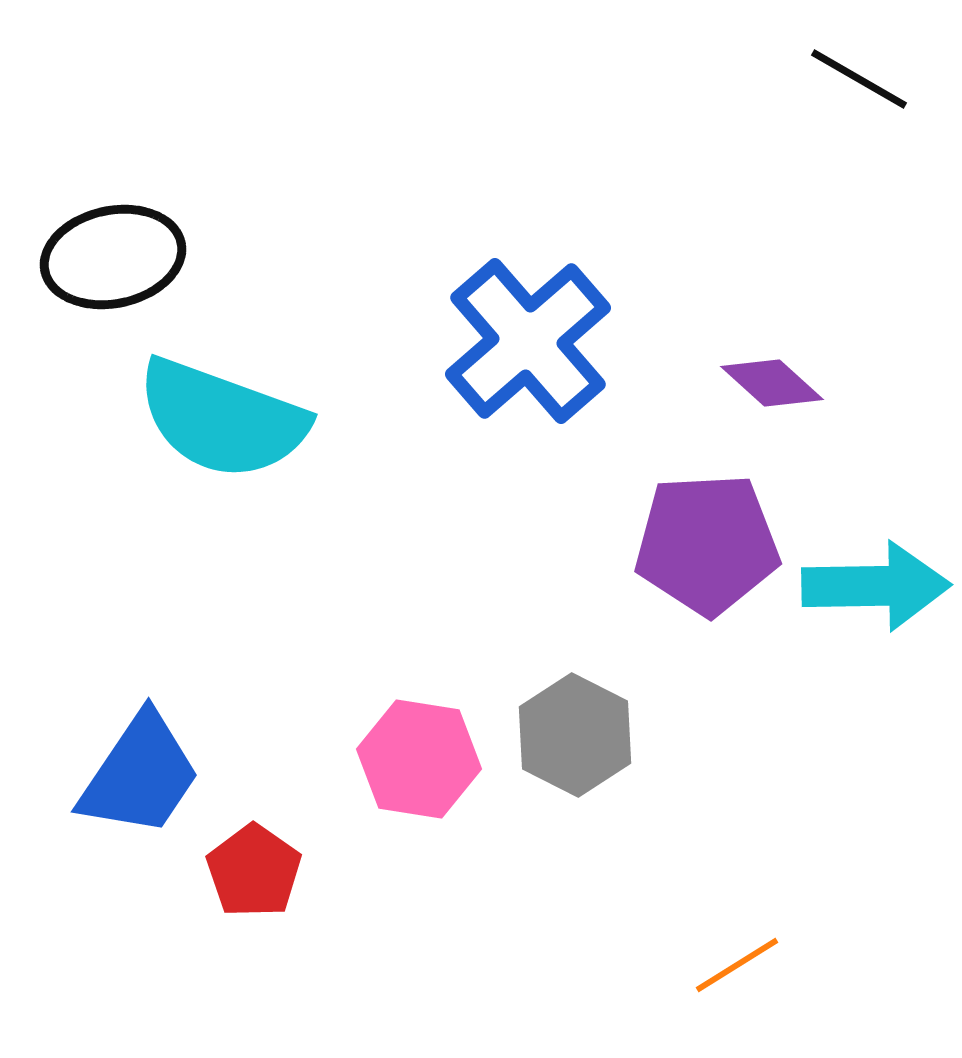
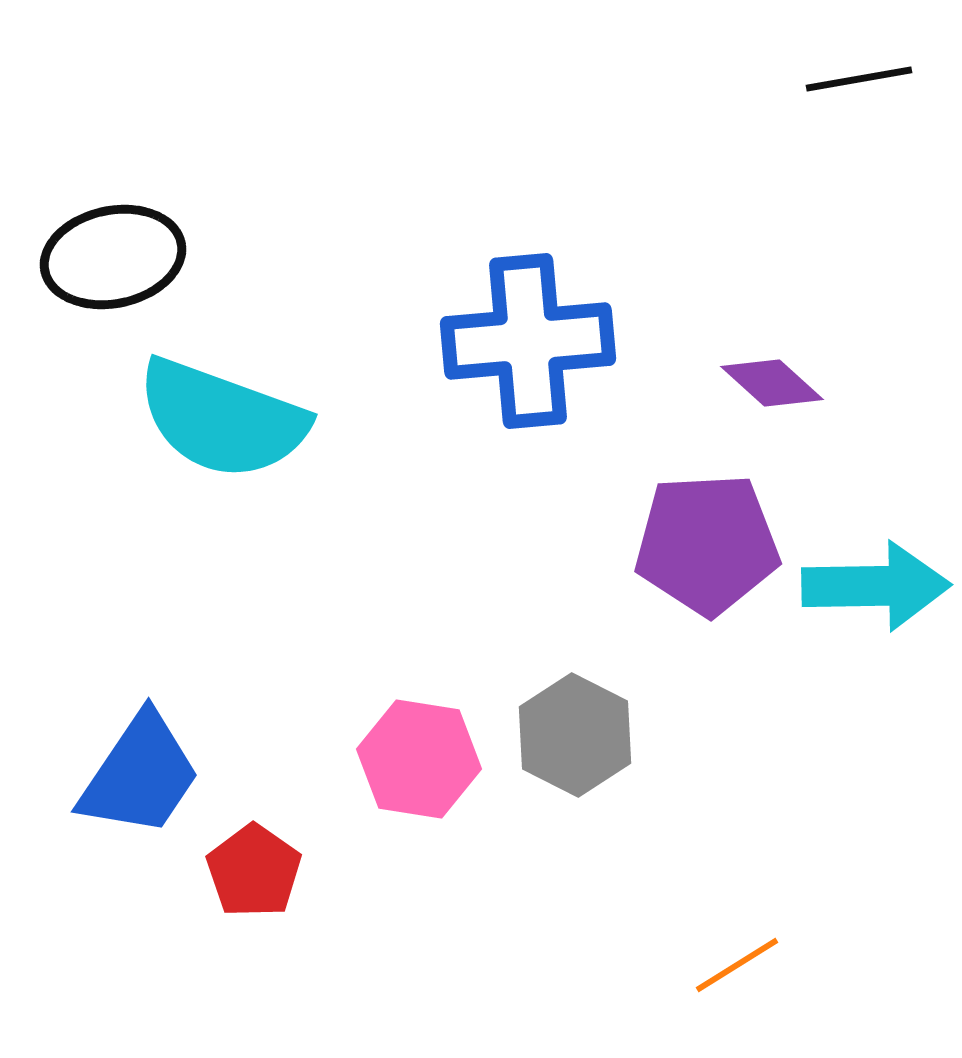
black line: rotated 40 degrees counterclockwise
blue cross: rotated 36 degrees clockwise
